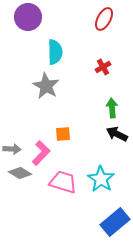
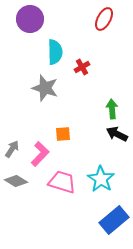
purple circle: moved 2 px right, 2 px down
red cross: moved 21 px left
gray star: moved 1 px left, 2 px down; rotated 12 degrees counterclockwise
green arrow: moved 1 px down
gray arrow: rotated 60 degrees counterclockwise
pink L-shape: moved 1 px left, 1 px down
gray diamond: moved 4 px left, 8 px down
pink trapezoid: moved 1 px left
blue rectangle: moved 1 px left, 2 px up
